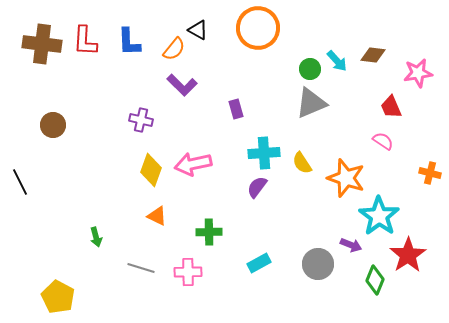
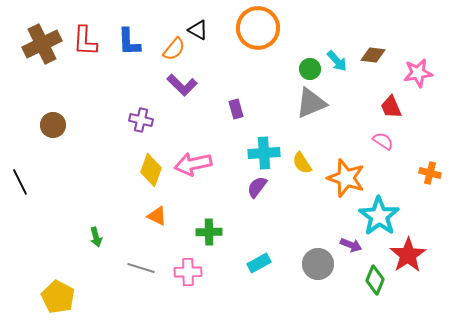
brown cross: rotated 33 degrees counterclockwise
